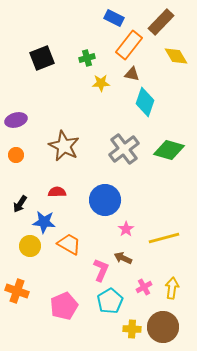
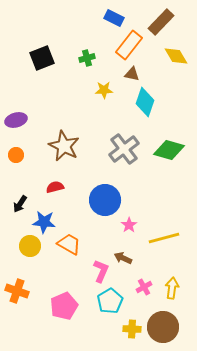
yellow star: moved 3 px right, 7 px down
red semicircle: moved 2 px left, 5 px up; rotated 12 degrees counterclockwise
pink star: moved 3 px right, 4 px up
pink L-shape: moved 1 px down
